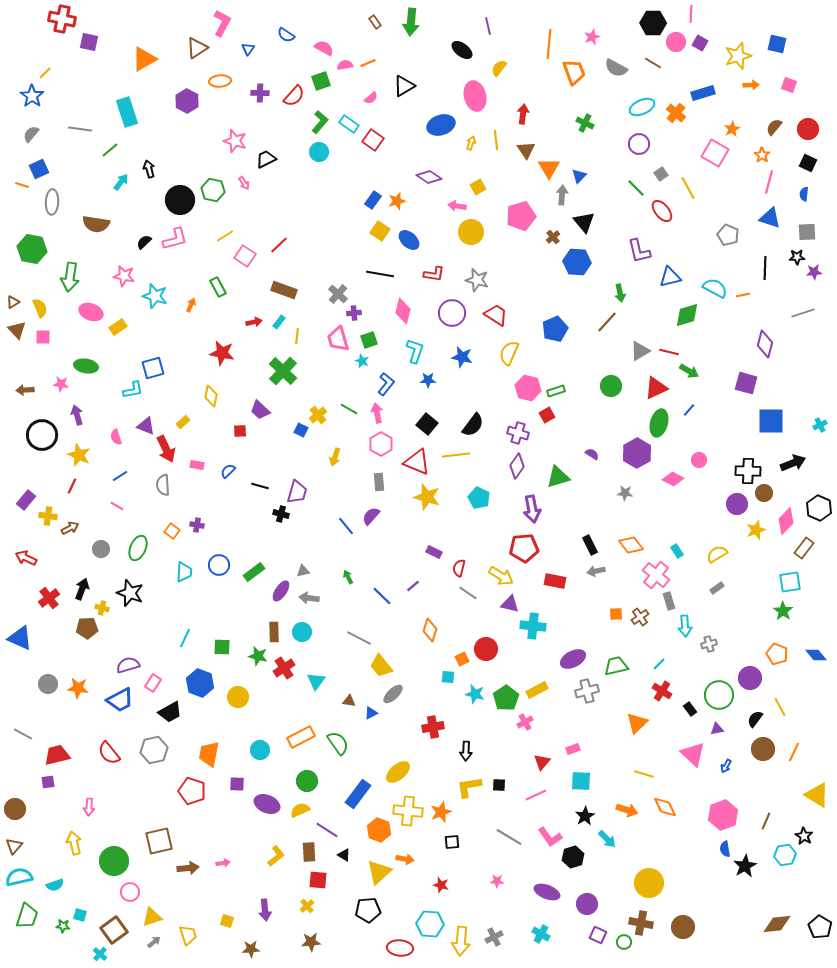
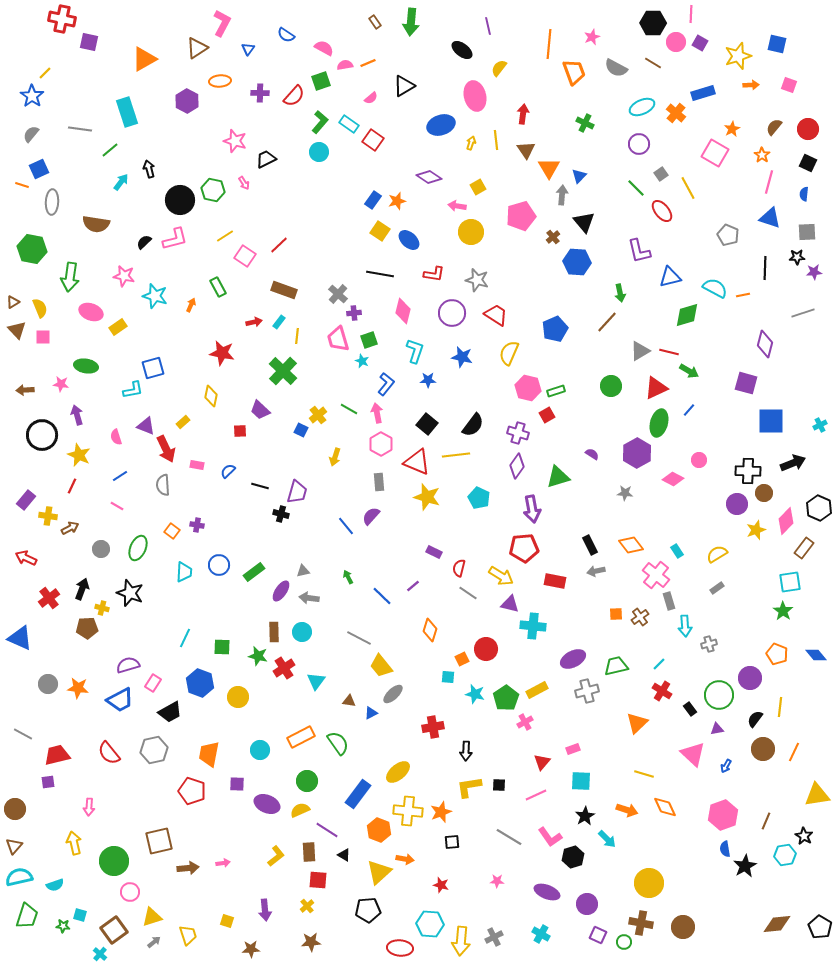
yellow line at (780, 707): rotated 36 degrees clockwise
yellow triangle at (817, 795): rotated 40 degrees counterclockwise
